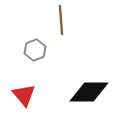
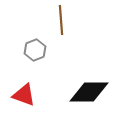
red triangle: rotated 30 degrees counterclockwise
